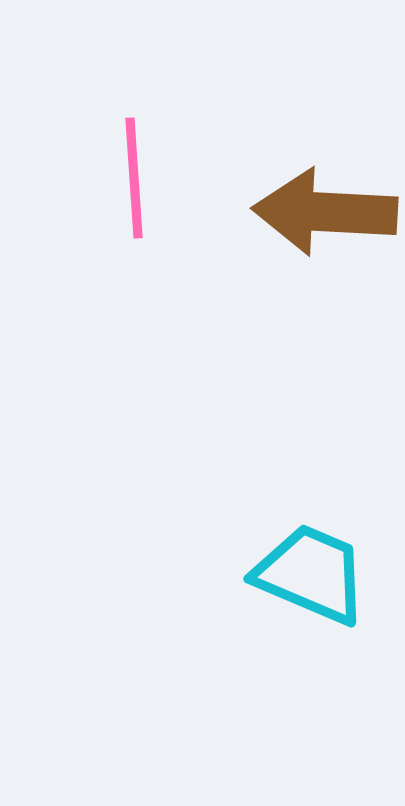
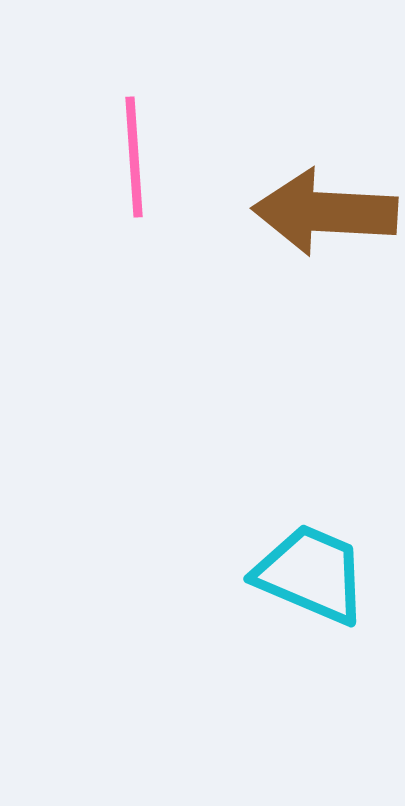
pink line: moved 21 px up
